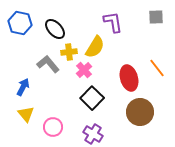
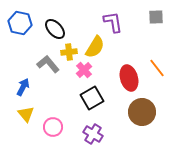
black square: rotated 15 degrees clockwise
brown circle: moved 2 px right
